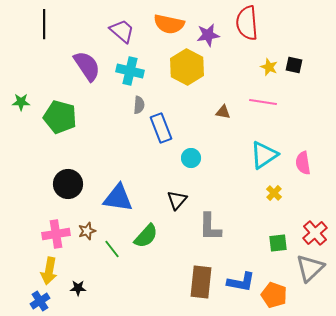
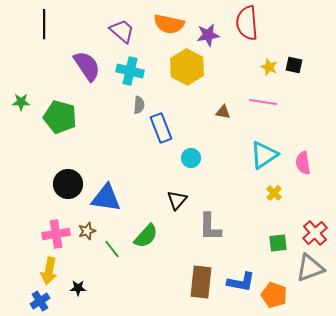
blue triangle: moved 12 px left
gray triangle: rotated 24 degrees clockwise
